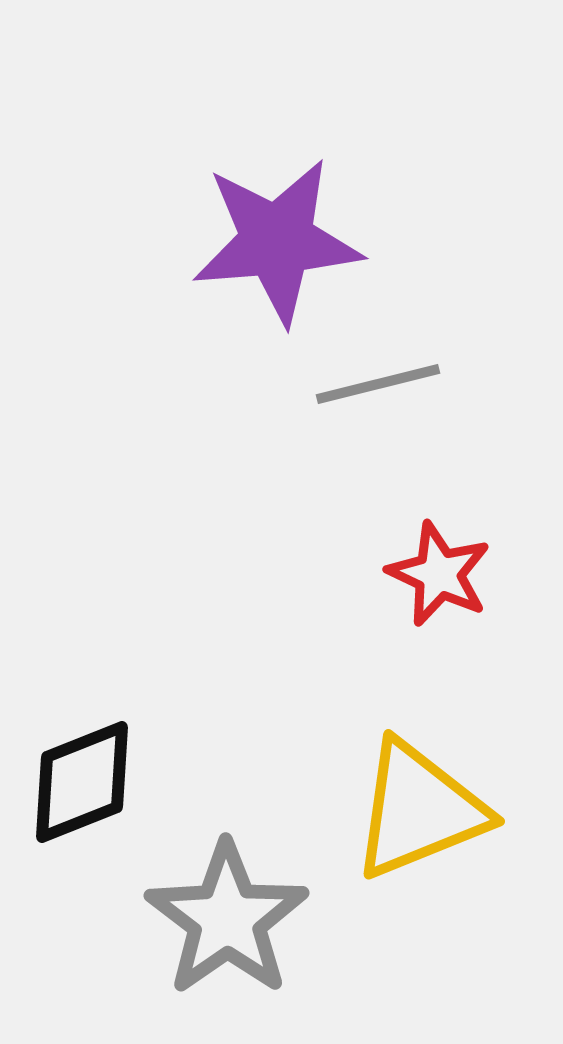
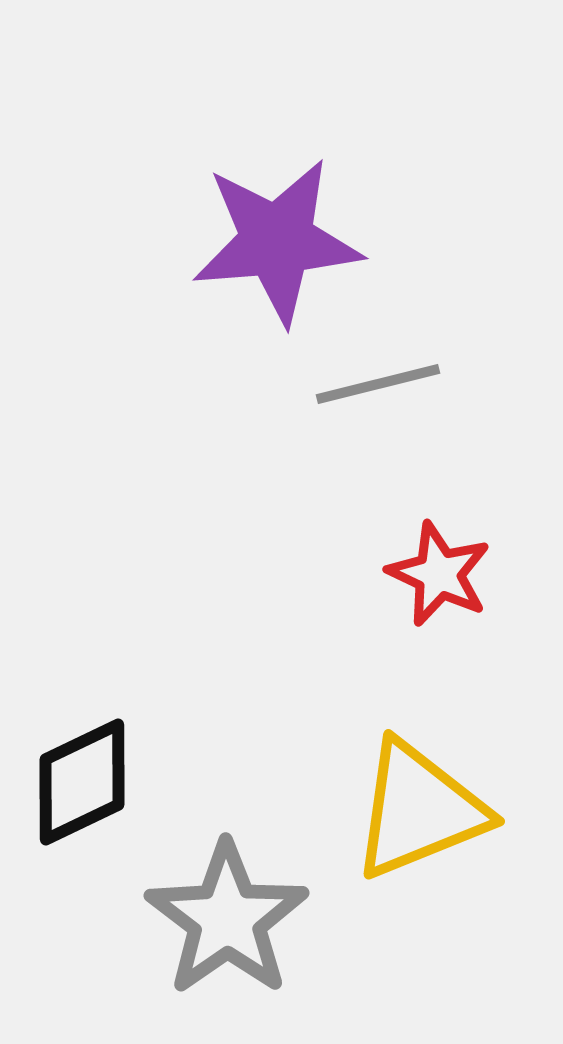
black diamond: rotated 4 degrees counterclockwise
